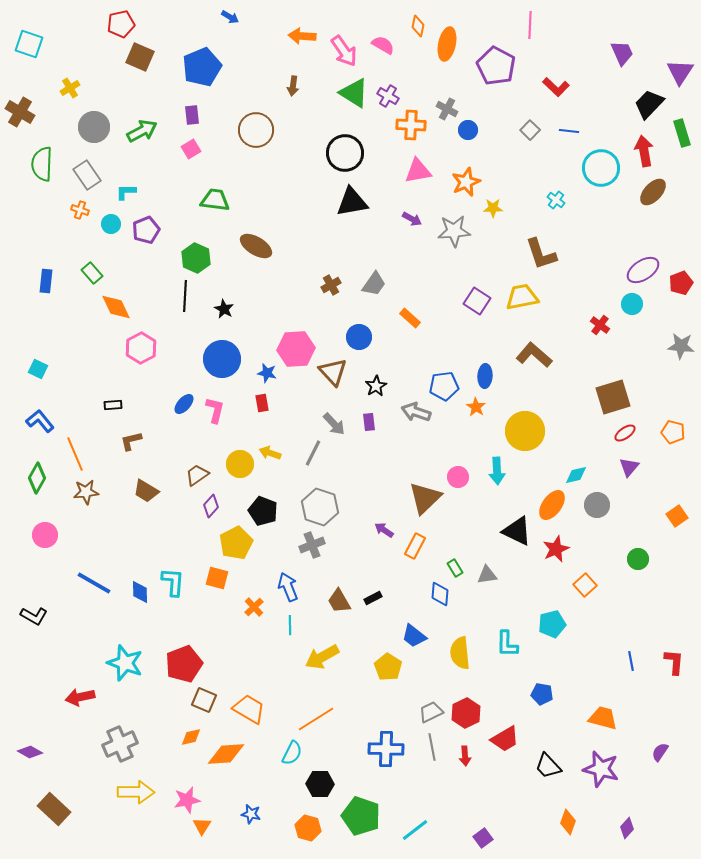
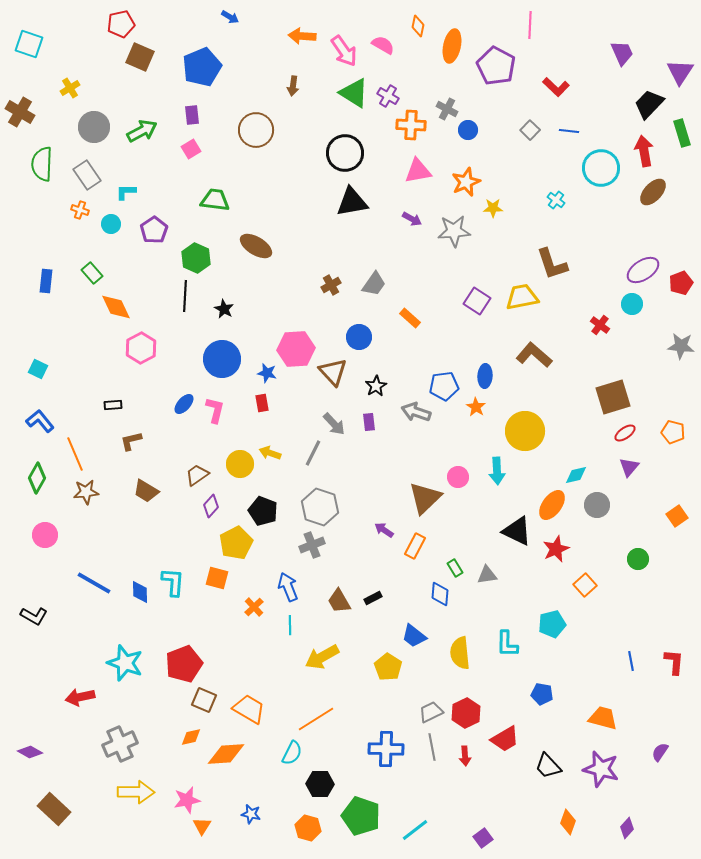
orange ellipse at (447, 44): moved 5 px right, 2 px down
purple pentagon at (146, 230): moved 8 px right; rotated 12 degrees counterclockwise
brown L-shape at (541, 254): moved 11 px right, 10 px down
